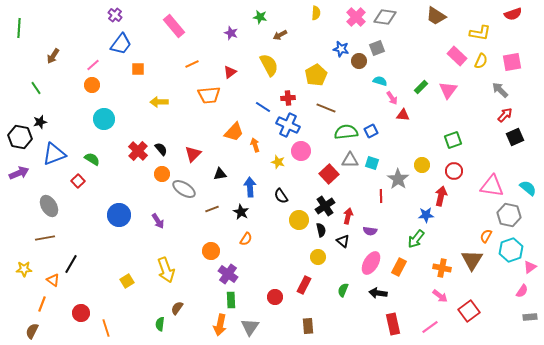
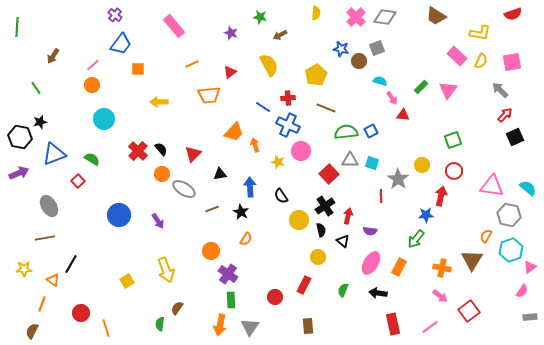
green line at (19, 28): moved 2 px left, 1 px up
